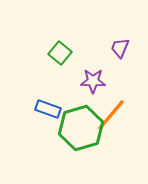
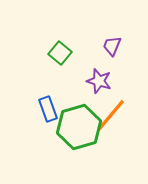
purple trapezoid: moved 8 px left, 2 px up
purple star: moved 6 px right; rotated 15 degrees clockwise
blue rectangle: rotated 50 degrees clockwise
green hexagon: moved 2 px left, 1 px up
